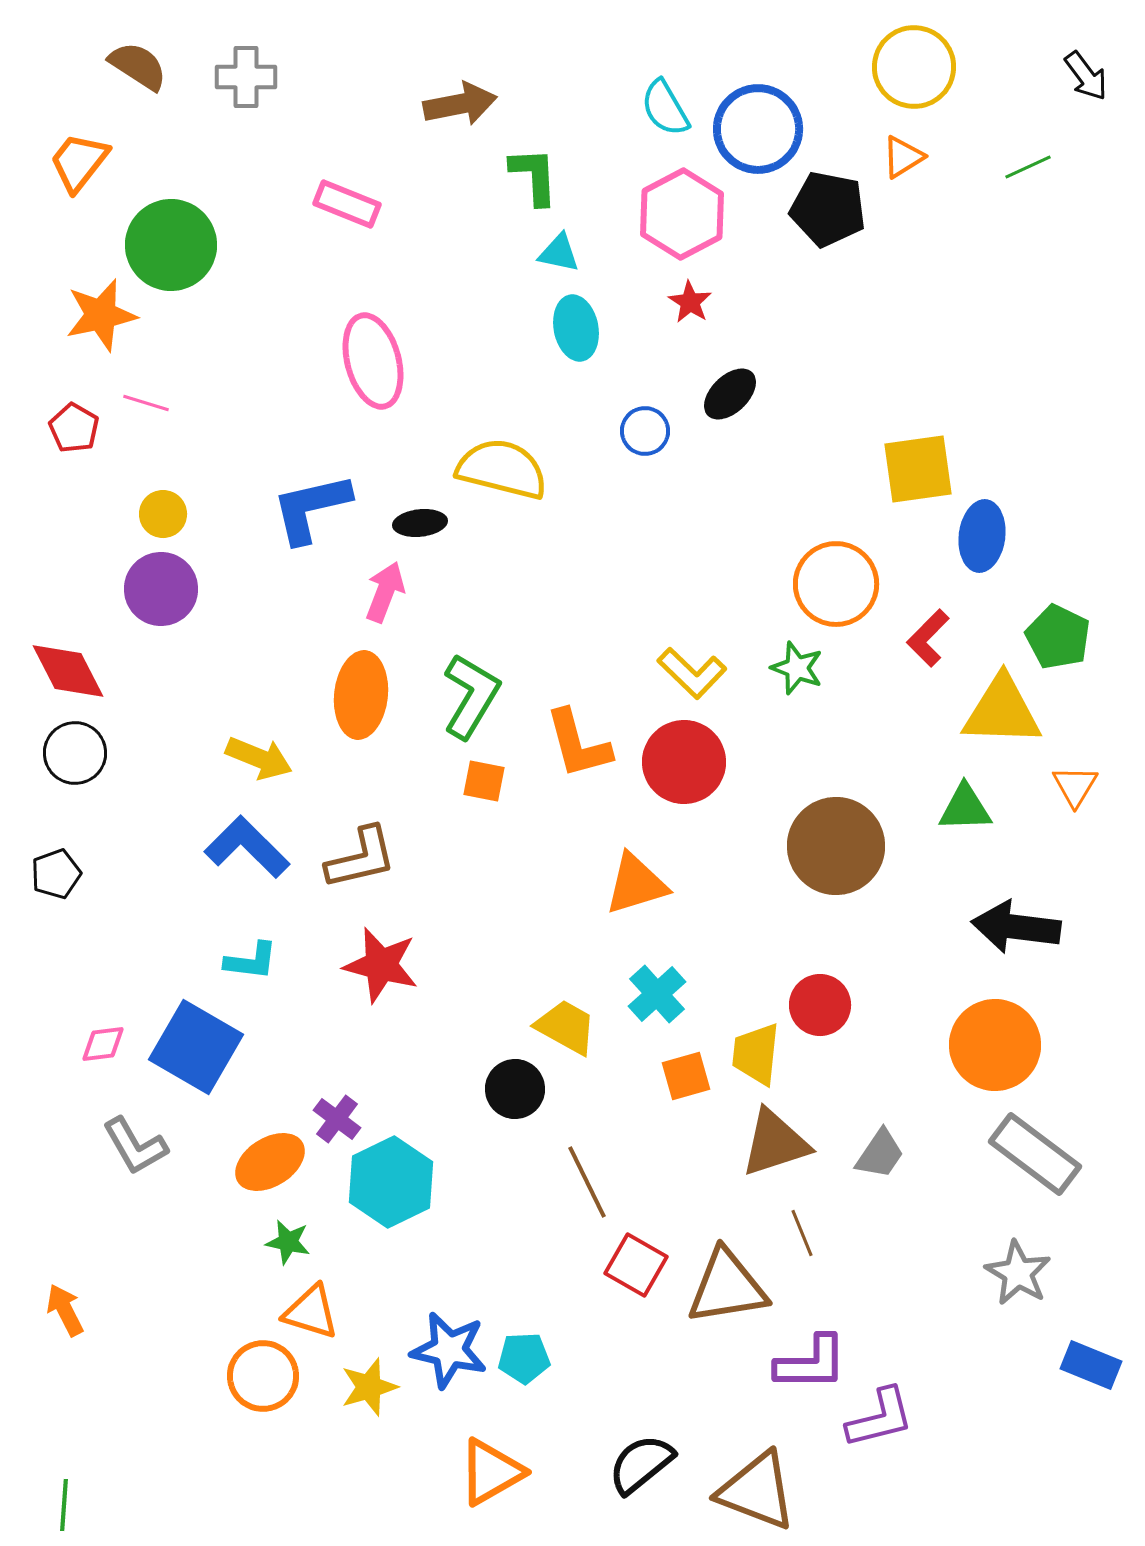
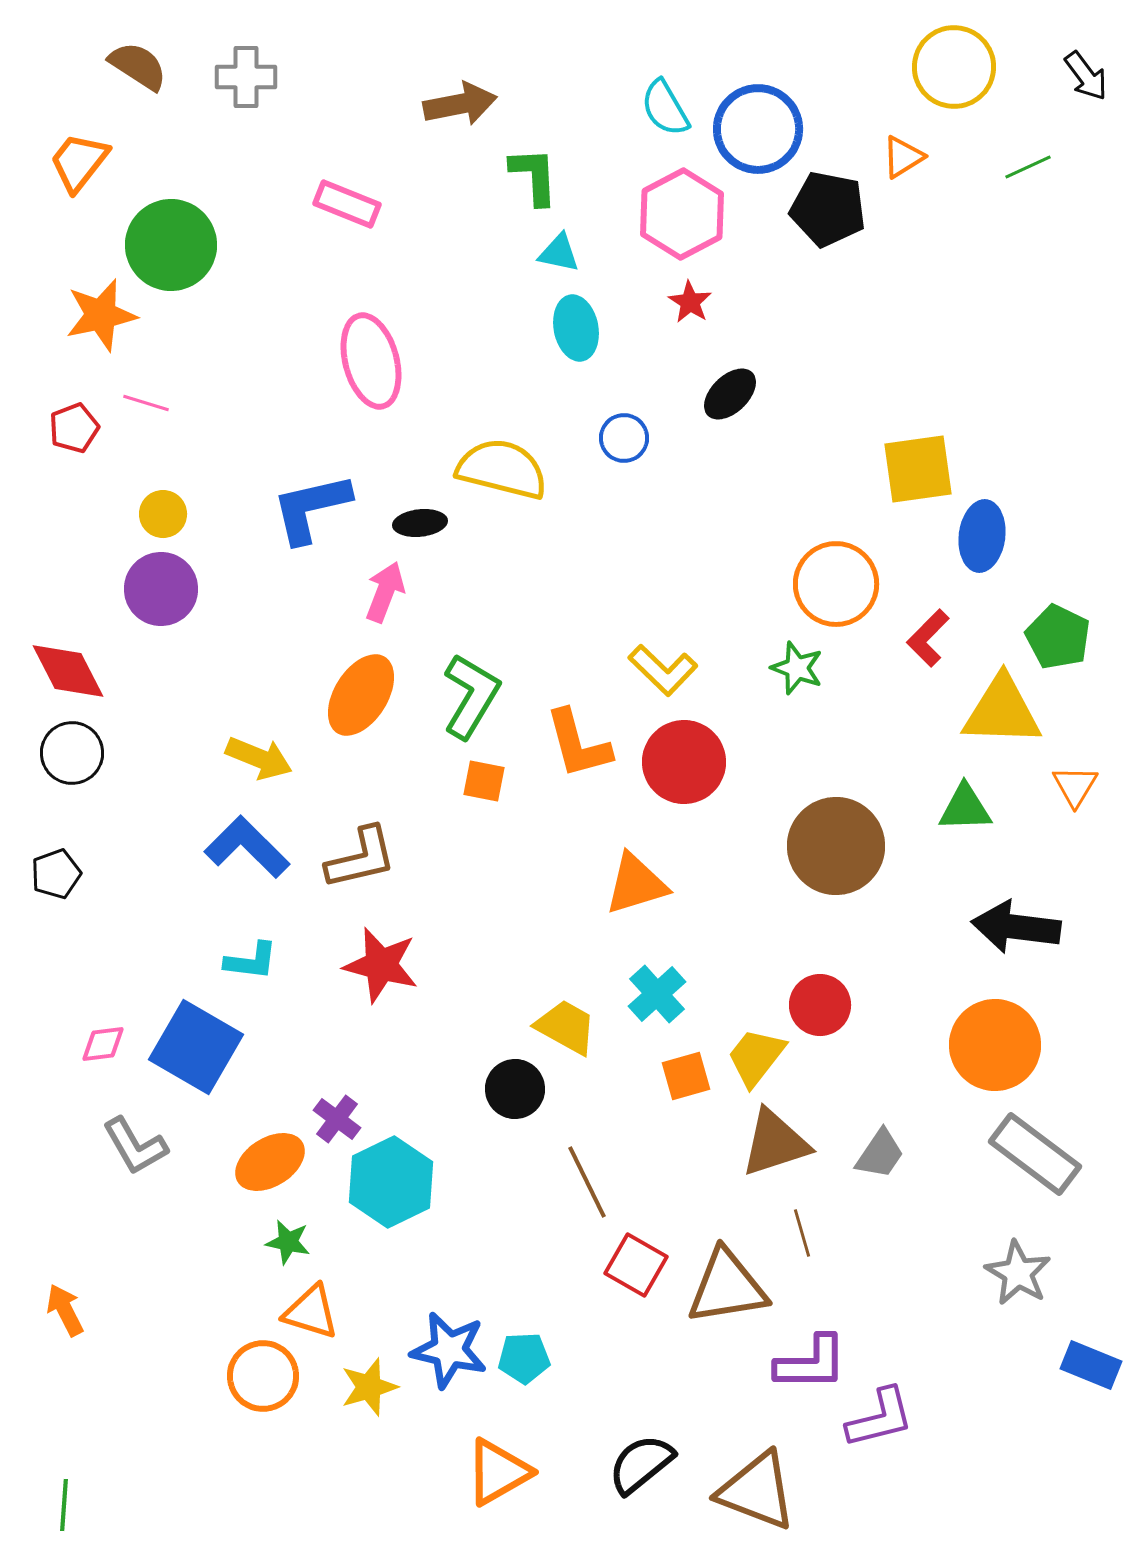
yellow circle at (914, 67): moved 40 px right
pink ellipse at (373, 361): moved 2 px left
red pentagon at (74, 428): rotated 21 degrees clockwise
blue circle at (645, 431): moved 21 px left, 7 px down
yellow L-shape at (692, 673): moved 29 px left, 3 px up
orange ellipse at (361, 695): rotated 26 degrees clockwise
black circle at (75, 753): moved 3 px left
yellow trapezoid at (756, 1054): moved 3 px down; rotated 32 degrees clockwise
brown line at (802, 1233): rotated 6 degrees clockwise
orange triangle at (491, 1472): moved 7 px right
